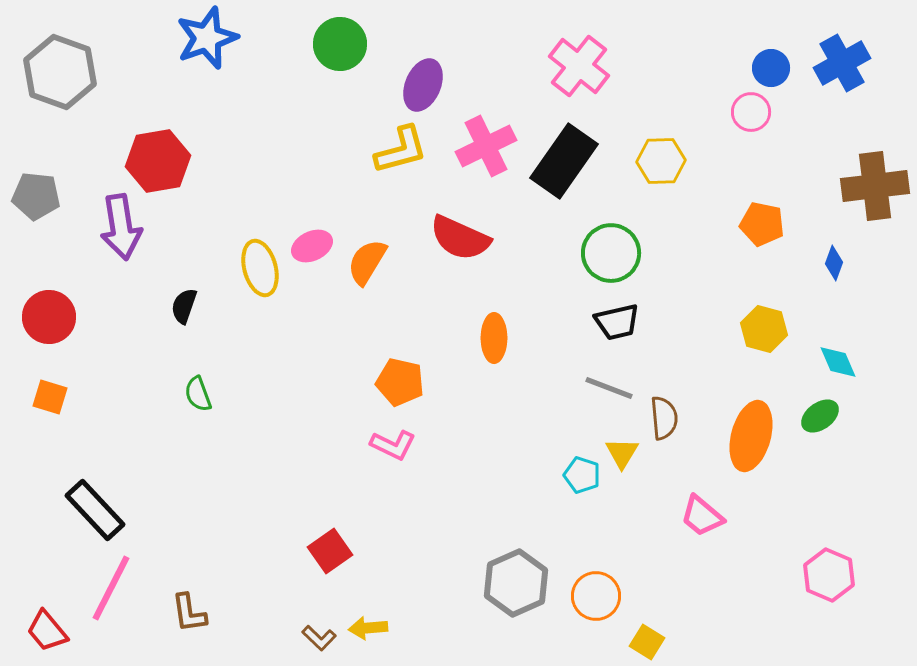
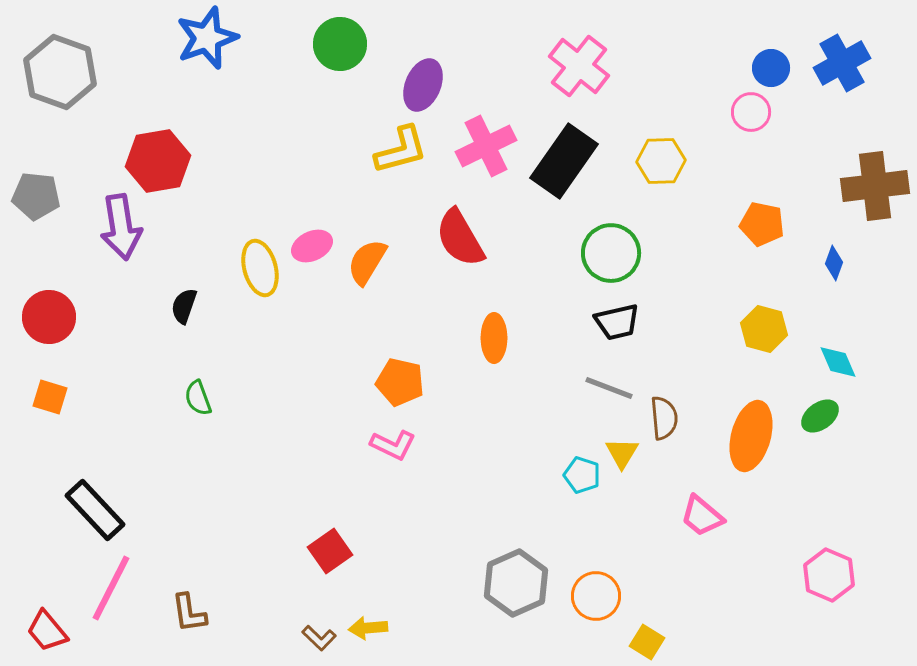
red semicircle at (460, 238): rotated 36 degrees clockwise
green semicircle at (198, 394): moved 4 px down
